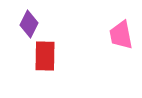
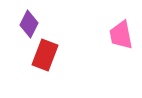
red rectangle: moved 1 px up; rotated 20 degrees clockwise
